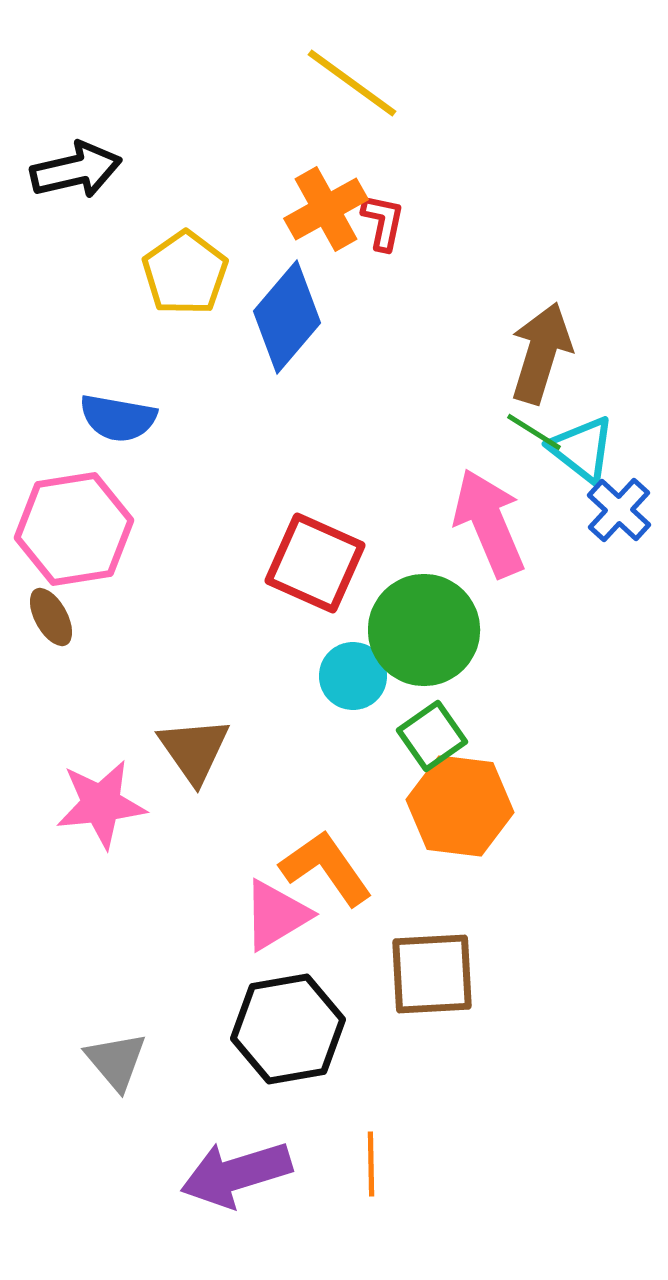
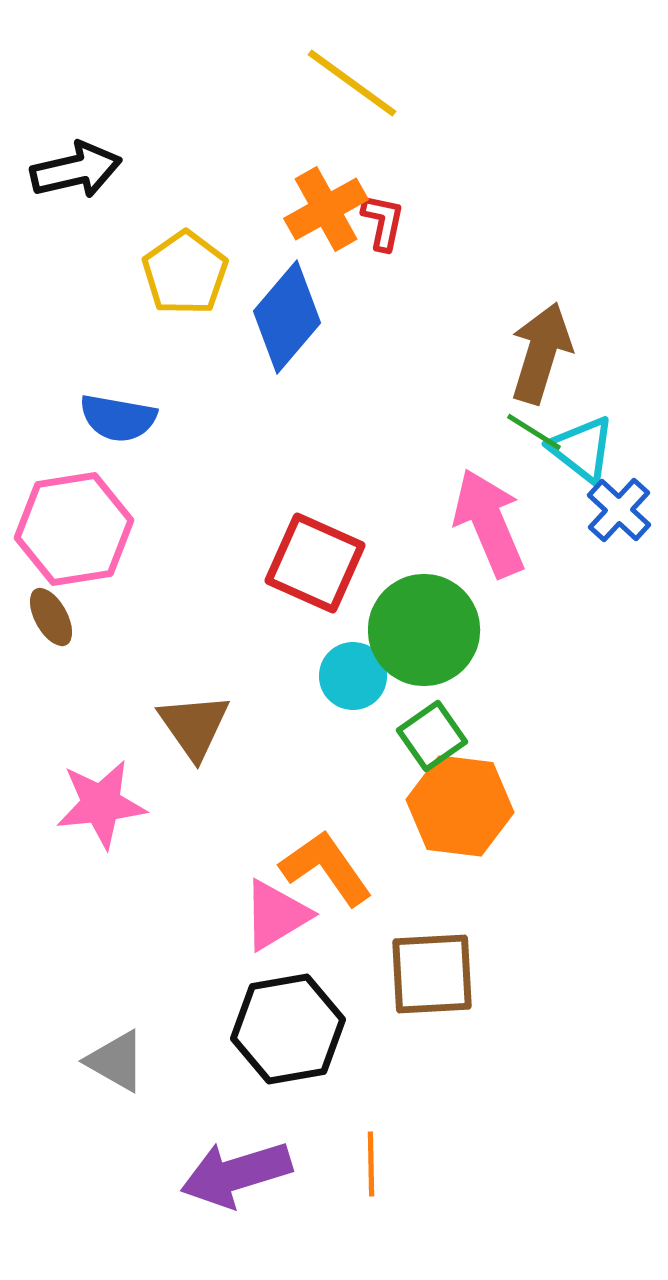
brown triangle: moved 24 px up
gray triangle: rotated 20 degrees counterclockwise
